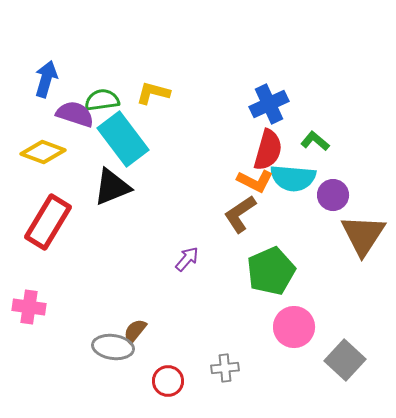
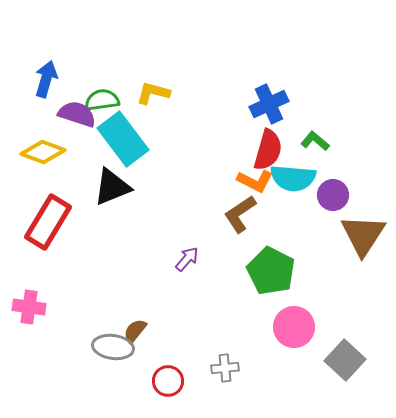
purple semicircle: moved 2 px right
green pentagon: rotated 21 degrees counterclockwise
